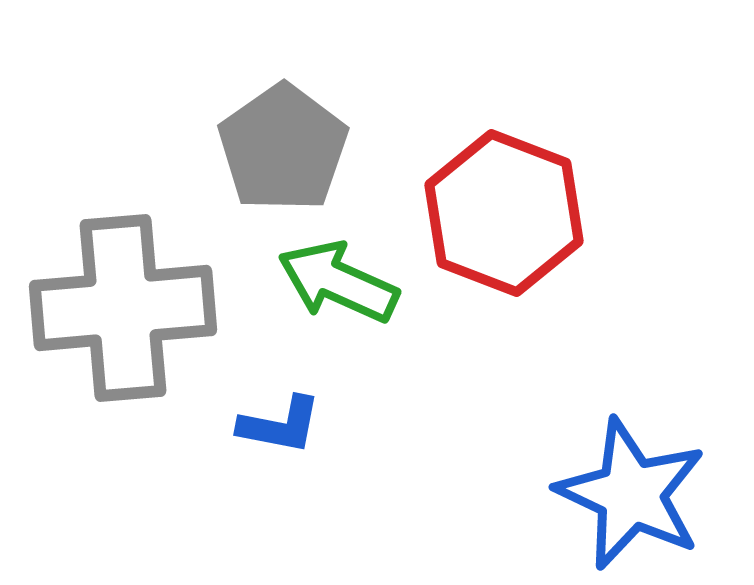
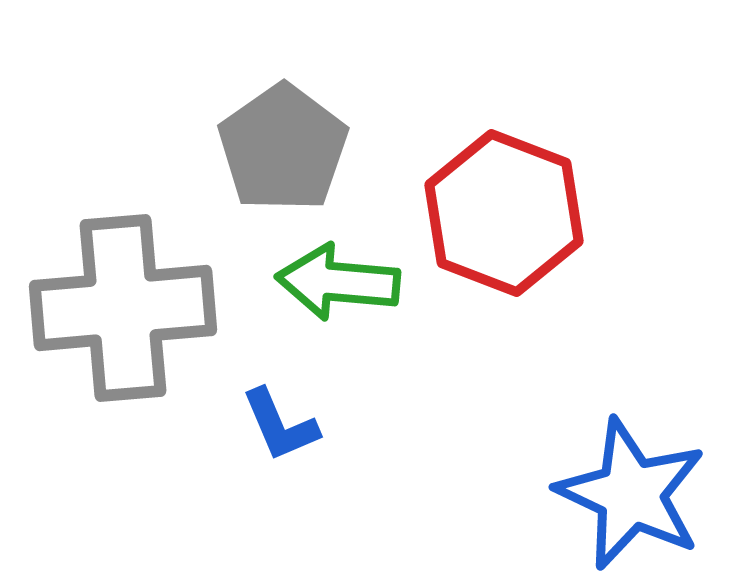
green arrow: rotated 19 degrees counterclockwise
blue L-shape: rotated 56 degrees clockwise
